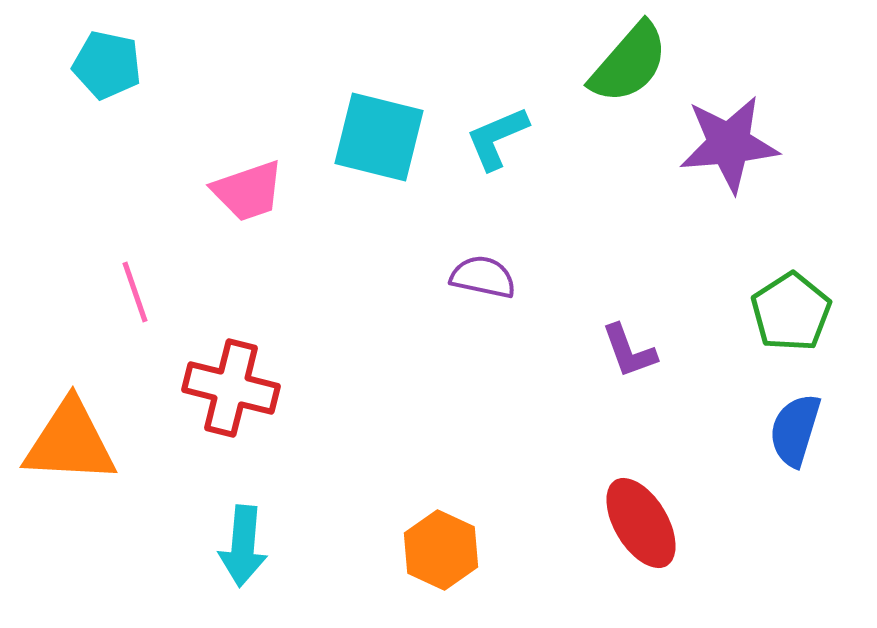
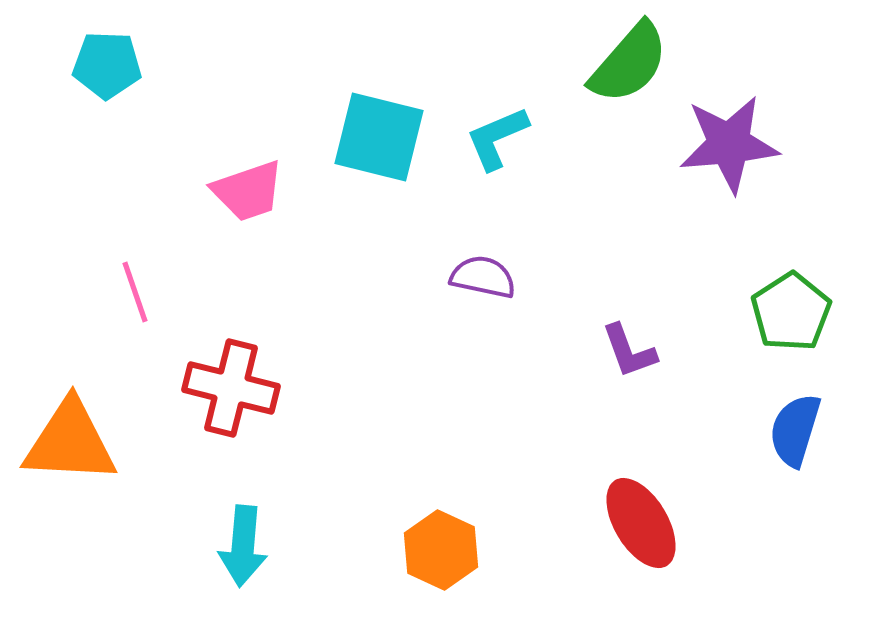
cyan pentagon: rotated 10 degrees counterclockwise
